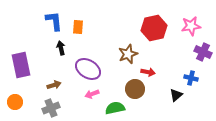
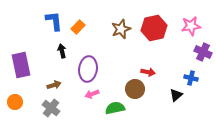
orange rectangle: rotated 40 degrees clockwise
black arrow: moved 1 px right, 3 px down
brown star: moved 7 px left, 25 px up
purple ellipse: rotated 65 degrees clockwise
gray cross: rotated 30 degrees counterclockwise
